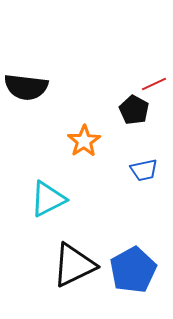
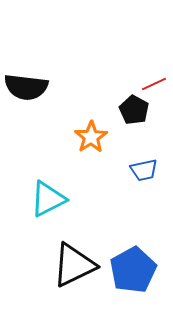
orange star: moved 7 px right, 4 px up
